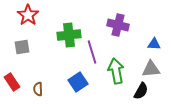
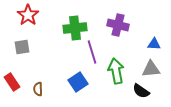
green cross: moved 6 px right, 7 px up
black semicircle: rotated 96 degrees clockwise
